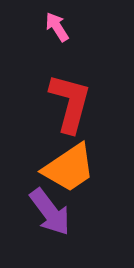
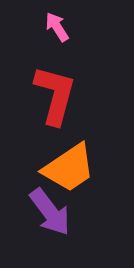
red L-shape: moved 15 px left, 8 px up
